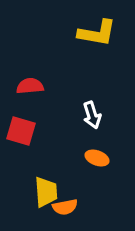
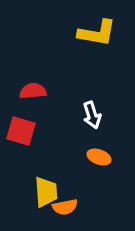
red semicircle: moved 3 px right, 5 px down
orange ellipse: moved 2 px right, 1 px up
